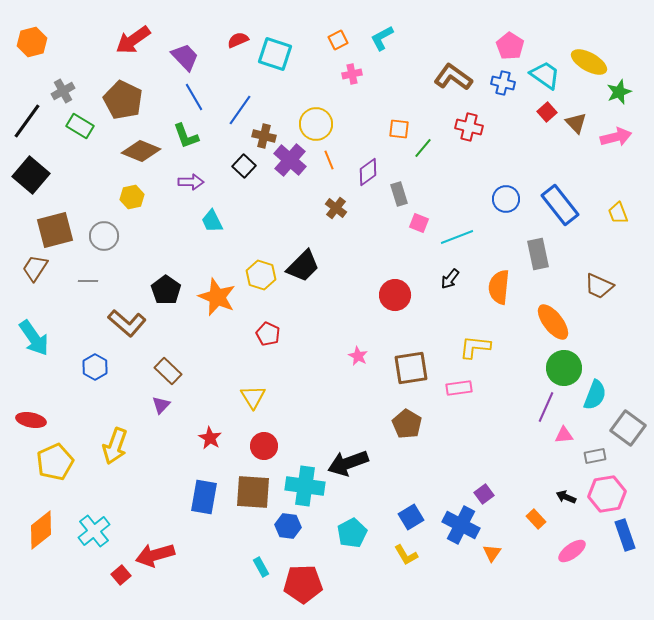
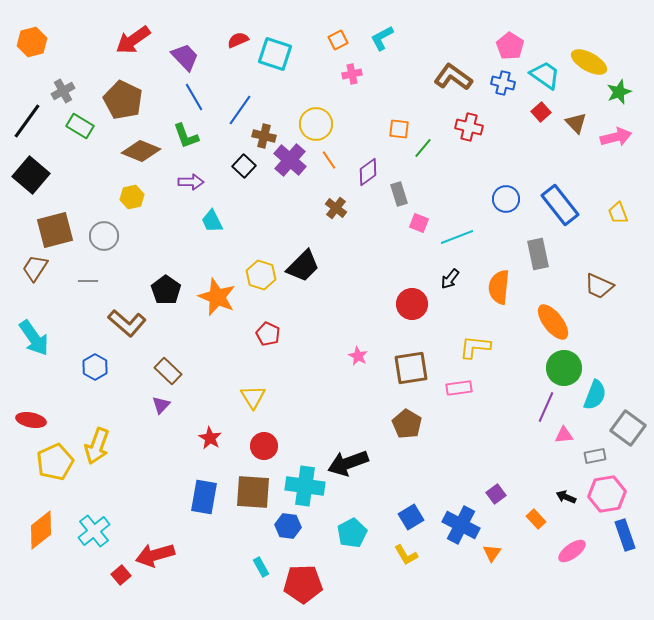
red square at (547, 112): moved 6 px left
orange line at (329, 160): rotated 12 degrees counterclockwise
red circle at (395, 295): moved 17 px right, 9 px down
yellow arrow at (115, 446): moved 18 px left
purple square at (484, 494): moved 12 px right
